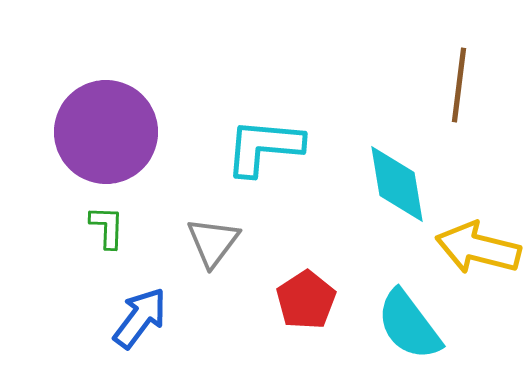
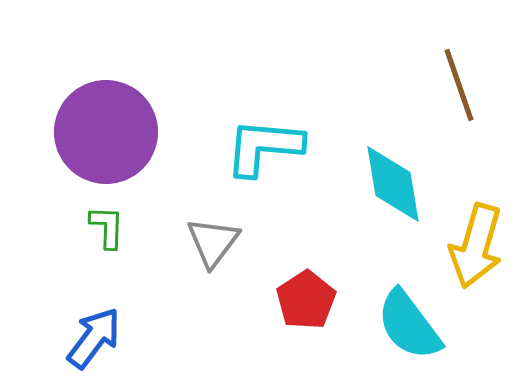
brown line: rotated 26 degrees counterclockwise
cyan diamond: moved 4 px left
yellow arrow: moved 2 px left, 2 px up; rotated 88 degrees counterclockwise
blue arrow: moved 46 px left, 20 px down
